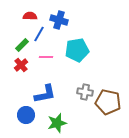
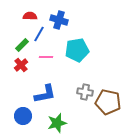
blue circle: moved 3 px left, 1 px down
